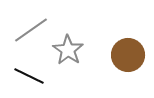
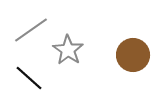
brown circle: moved 5 px right
black line: moved 2 px down; rotated 16 degrees clockwise
